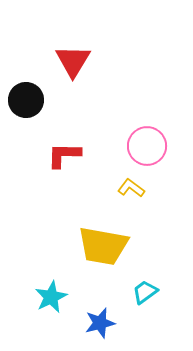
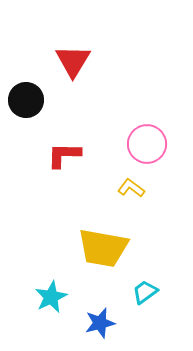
pink circle: moved 2 px up
yellow trapezoid: moved 2 px down
